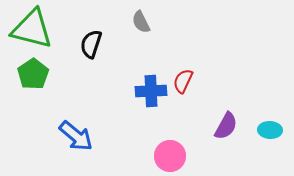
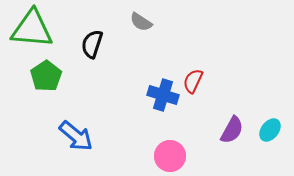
gray semicircle: rotated 30 degrees counterclockwise
green triangle: rotated 9 degrees counterclockwise
black semicircle: moved 1 px right
green pentagon: moved 13 px right, 2 px down
red semicircle: moved 10 px right
blue cross: moved 12 px right, 4 px down; rotated 20 degrees clockwise
purple semicircle: moved 6 px right, 4 px down
cyan ellipse: rotated 55 degrees counterclockwise
